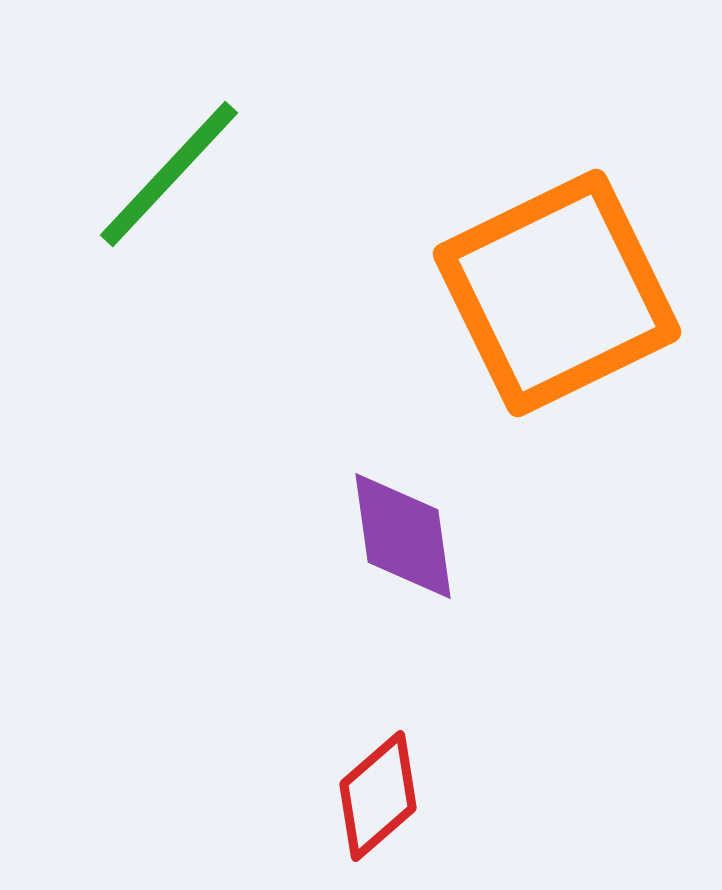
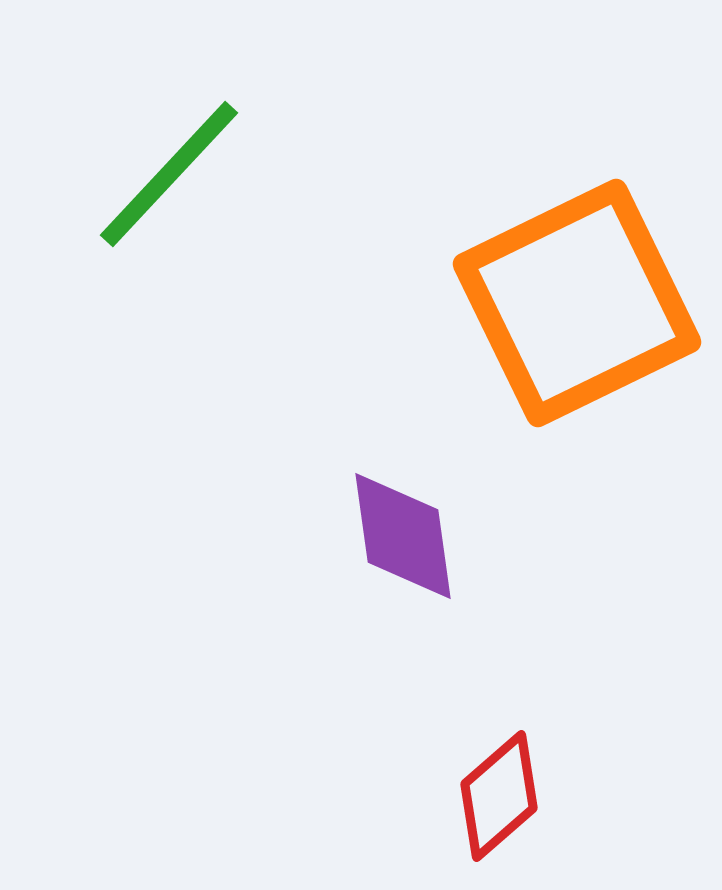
orange square: moved 20 px right, 10 px down
red diamond: moved 121 px right
